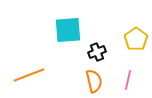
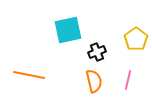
cyan square: rotated 8 degrees counterclockwise
orange line: rotated 32 degrees clockwise
